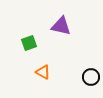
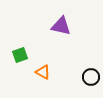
green square: moved 9 px left, 12 px down
